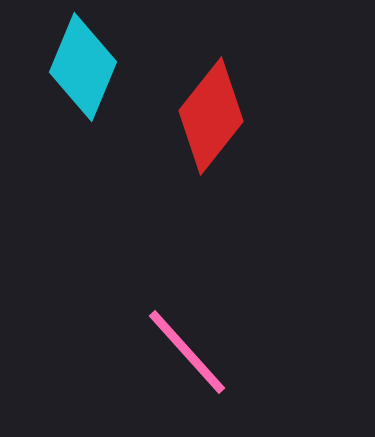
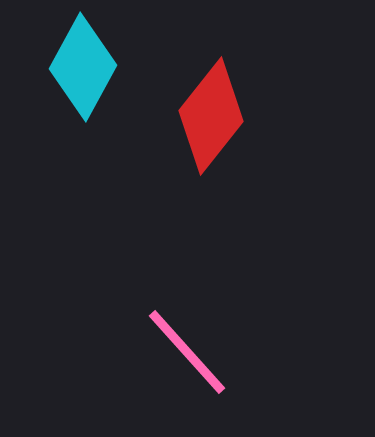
cyan diamond: rotated 6 degrees clockwise
